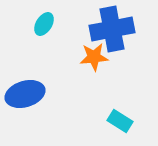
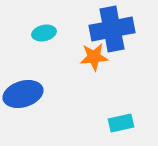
cyan ellipse: moved 9 px down; rotated 45 degrees clockwise
blue ellipse: moved 2 px left
cyan rectangle: moved 1 px right, 2 px down; rotated 45 degrees counterclockwise
